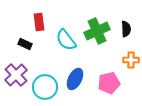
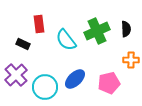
red rectangle: moved 2 px down
black rectangle: moved 2 px left
blue ellipse: rotated 20 degrees clockwise
